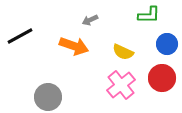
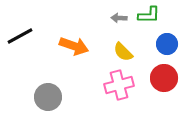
gray arrow: moved 29 px right, 2 px up; rotated 28 degrees clockwise
yellow semicircle: rotated 20 degrees clockwise
red circle: moved 2 px right
pink cross: moved 2 px left; rotated 24 degrees clockwise
